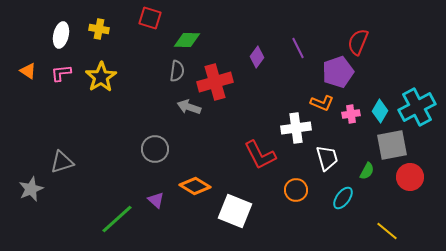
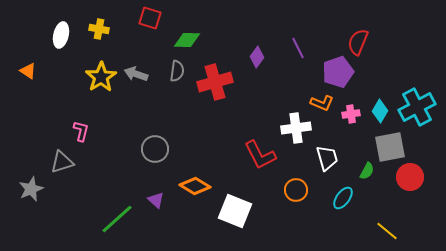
pink L-shape: moved 20 px right, 58 px down; rotated 110 degrees clockwise
gray arrow: moved 53 px left, 33 px up
gray square: moved 2 px left, 2 px down
